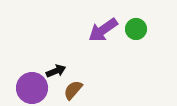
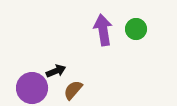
purple arrow: rotated 116 degrees clockwise
